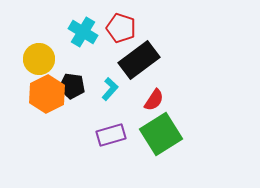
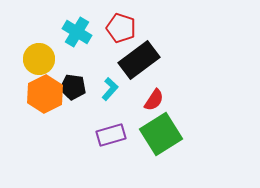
cyan cross: moved 6 px left
black pentagon: moved 1 px right, 1 px down
orange hexagon: moved 2 px left
